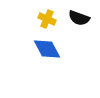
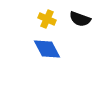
black semicircle: moved 1 px right, 1 px down
